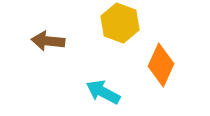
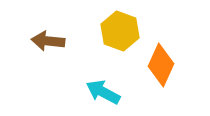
yellow hexagon: moved 8 px down
